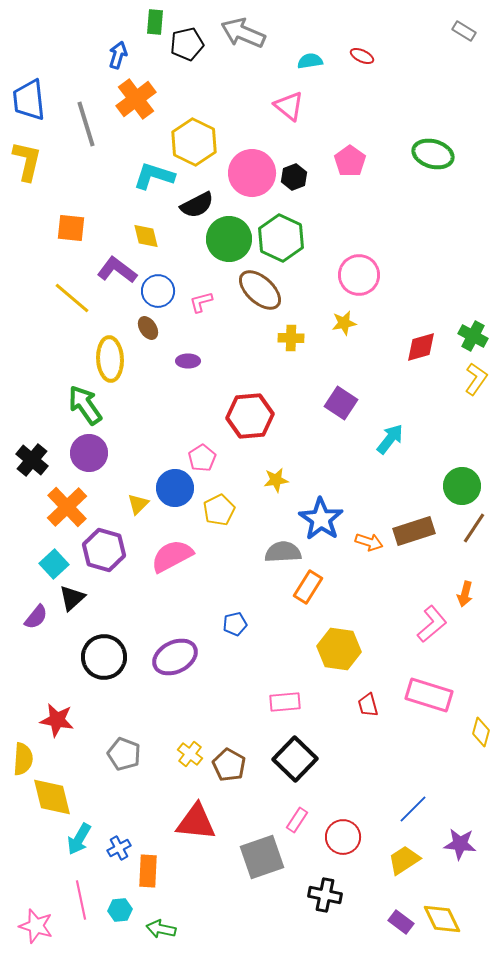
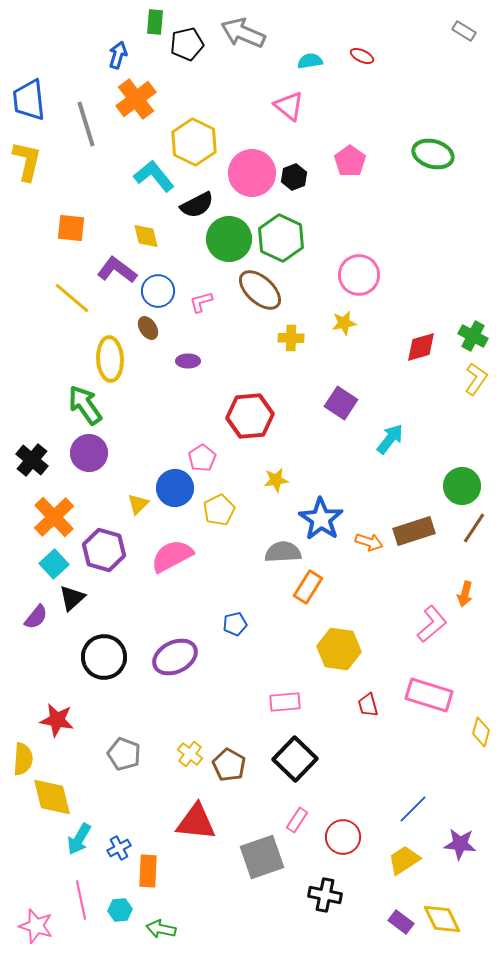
cyan L-shape at (154, 176): rotated 33 degrees clockwise
orange cross at (67, 507): moved 13 px left, 10 px down
